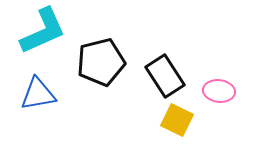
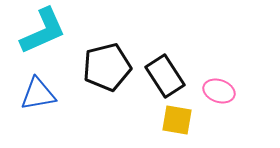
black pentagon: moved 6 px right, 5 px down
pink ellipse: rotated 12 degrees clockwise
yellow square: rotated 16 degrees counterclockwise
